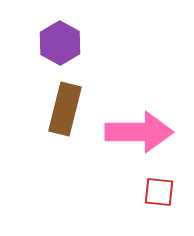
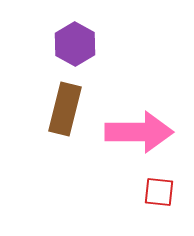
purple hexagon: moved 15 px right, 1 px down
